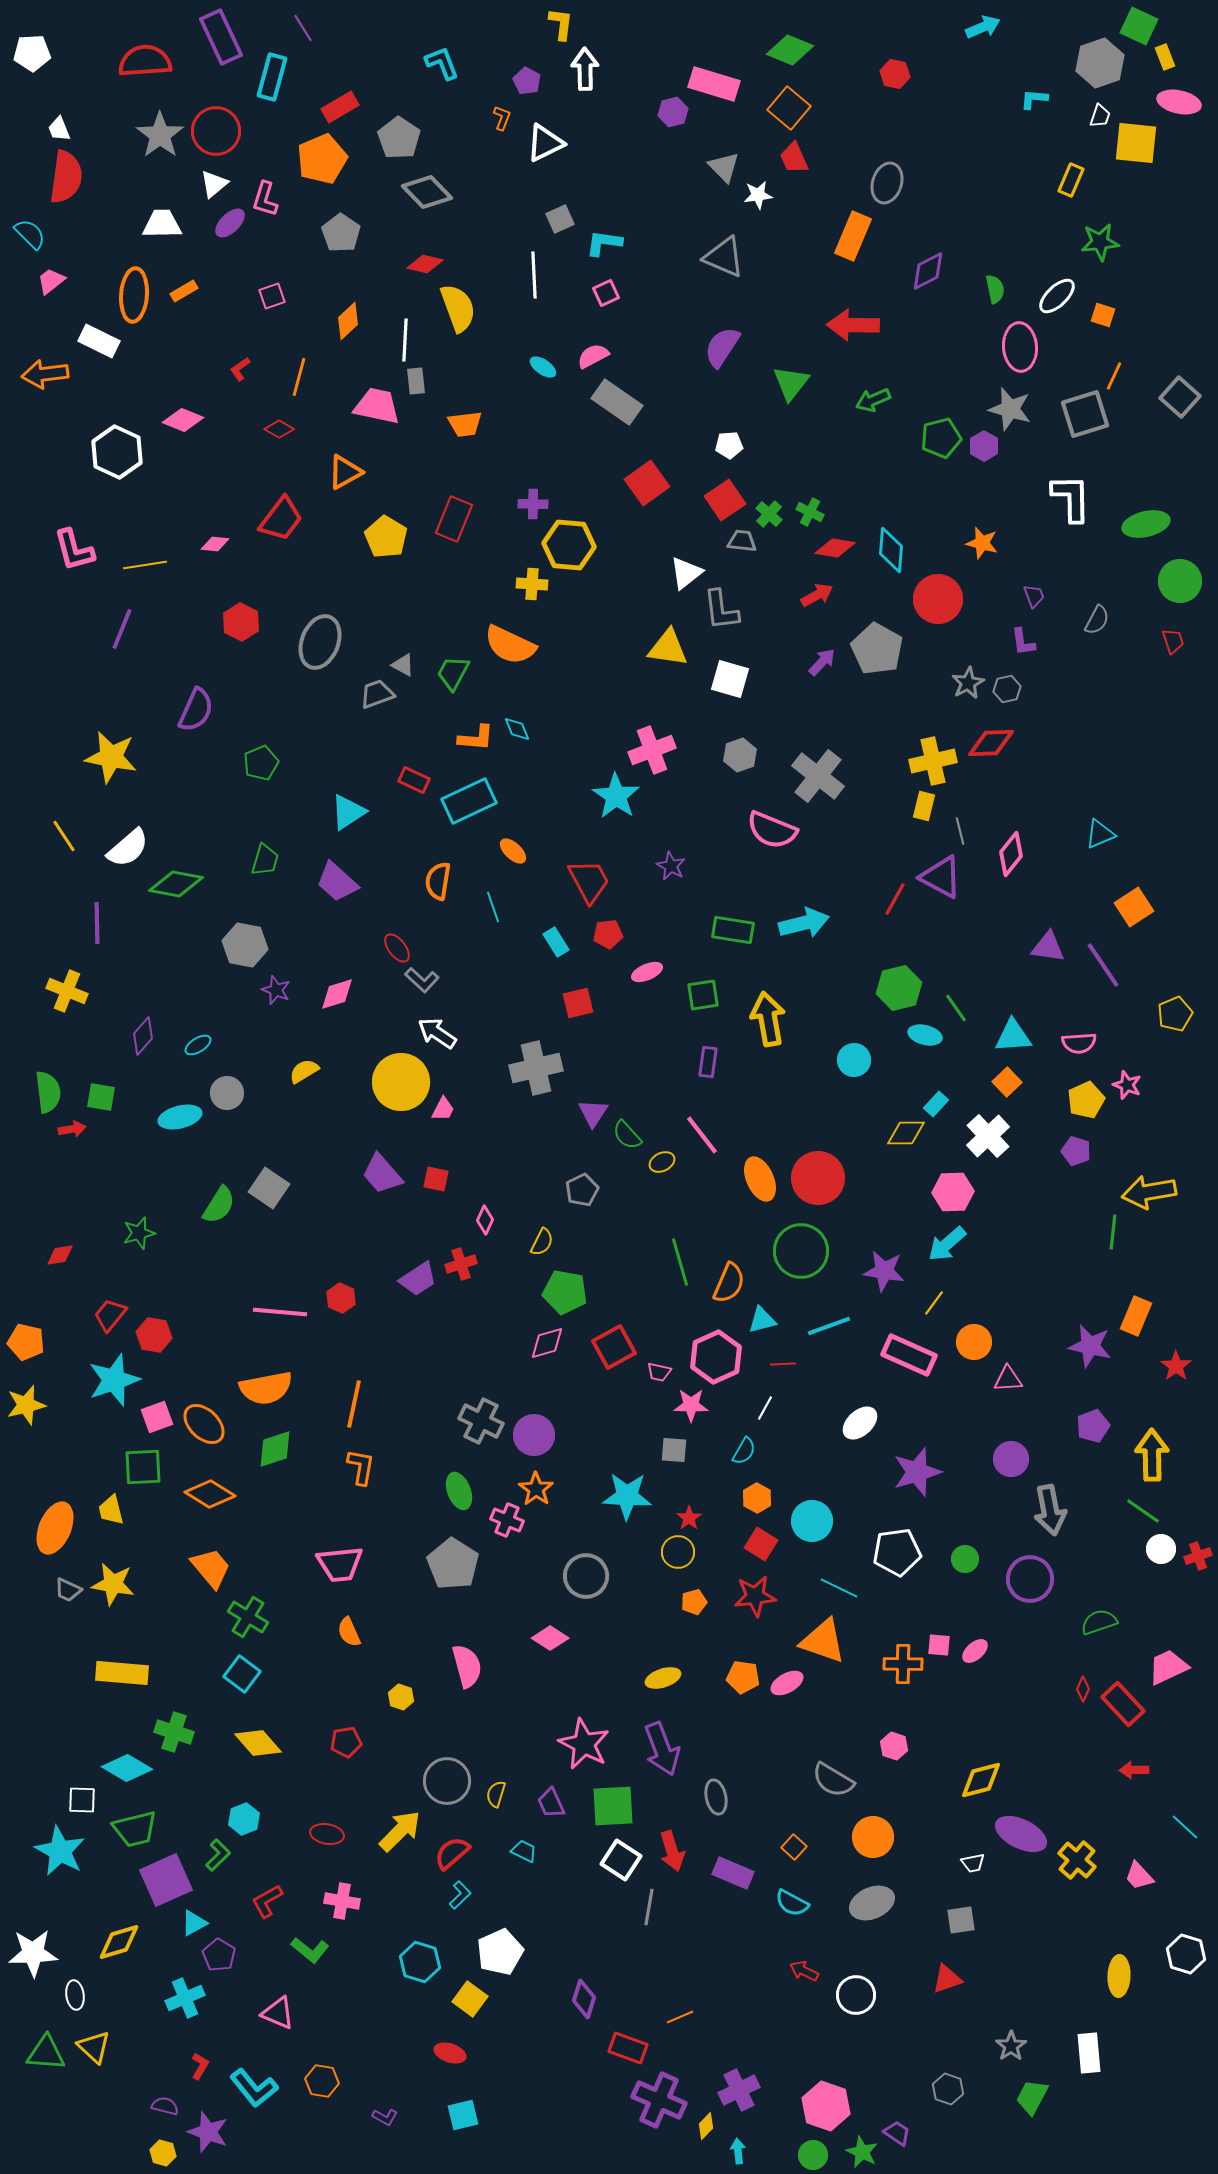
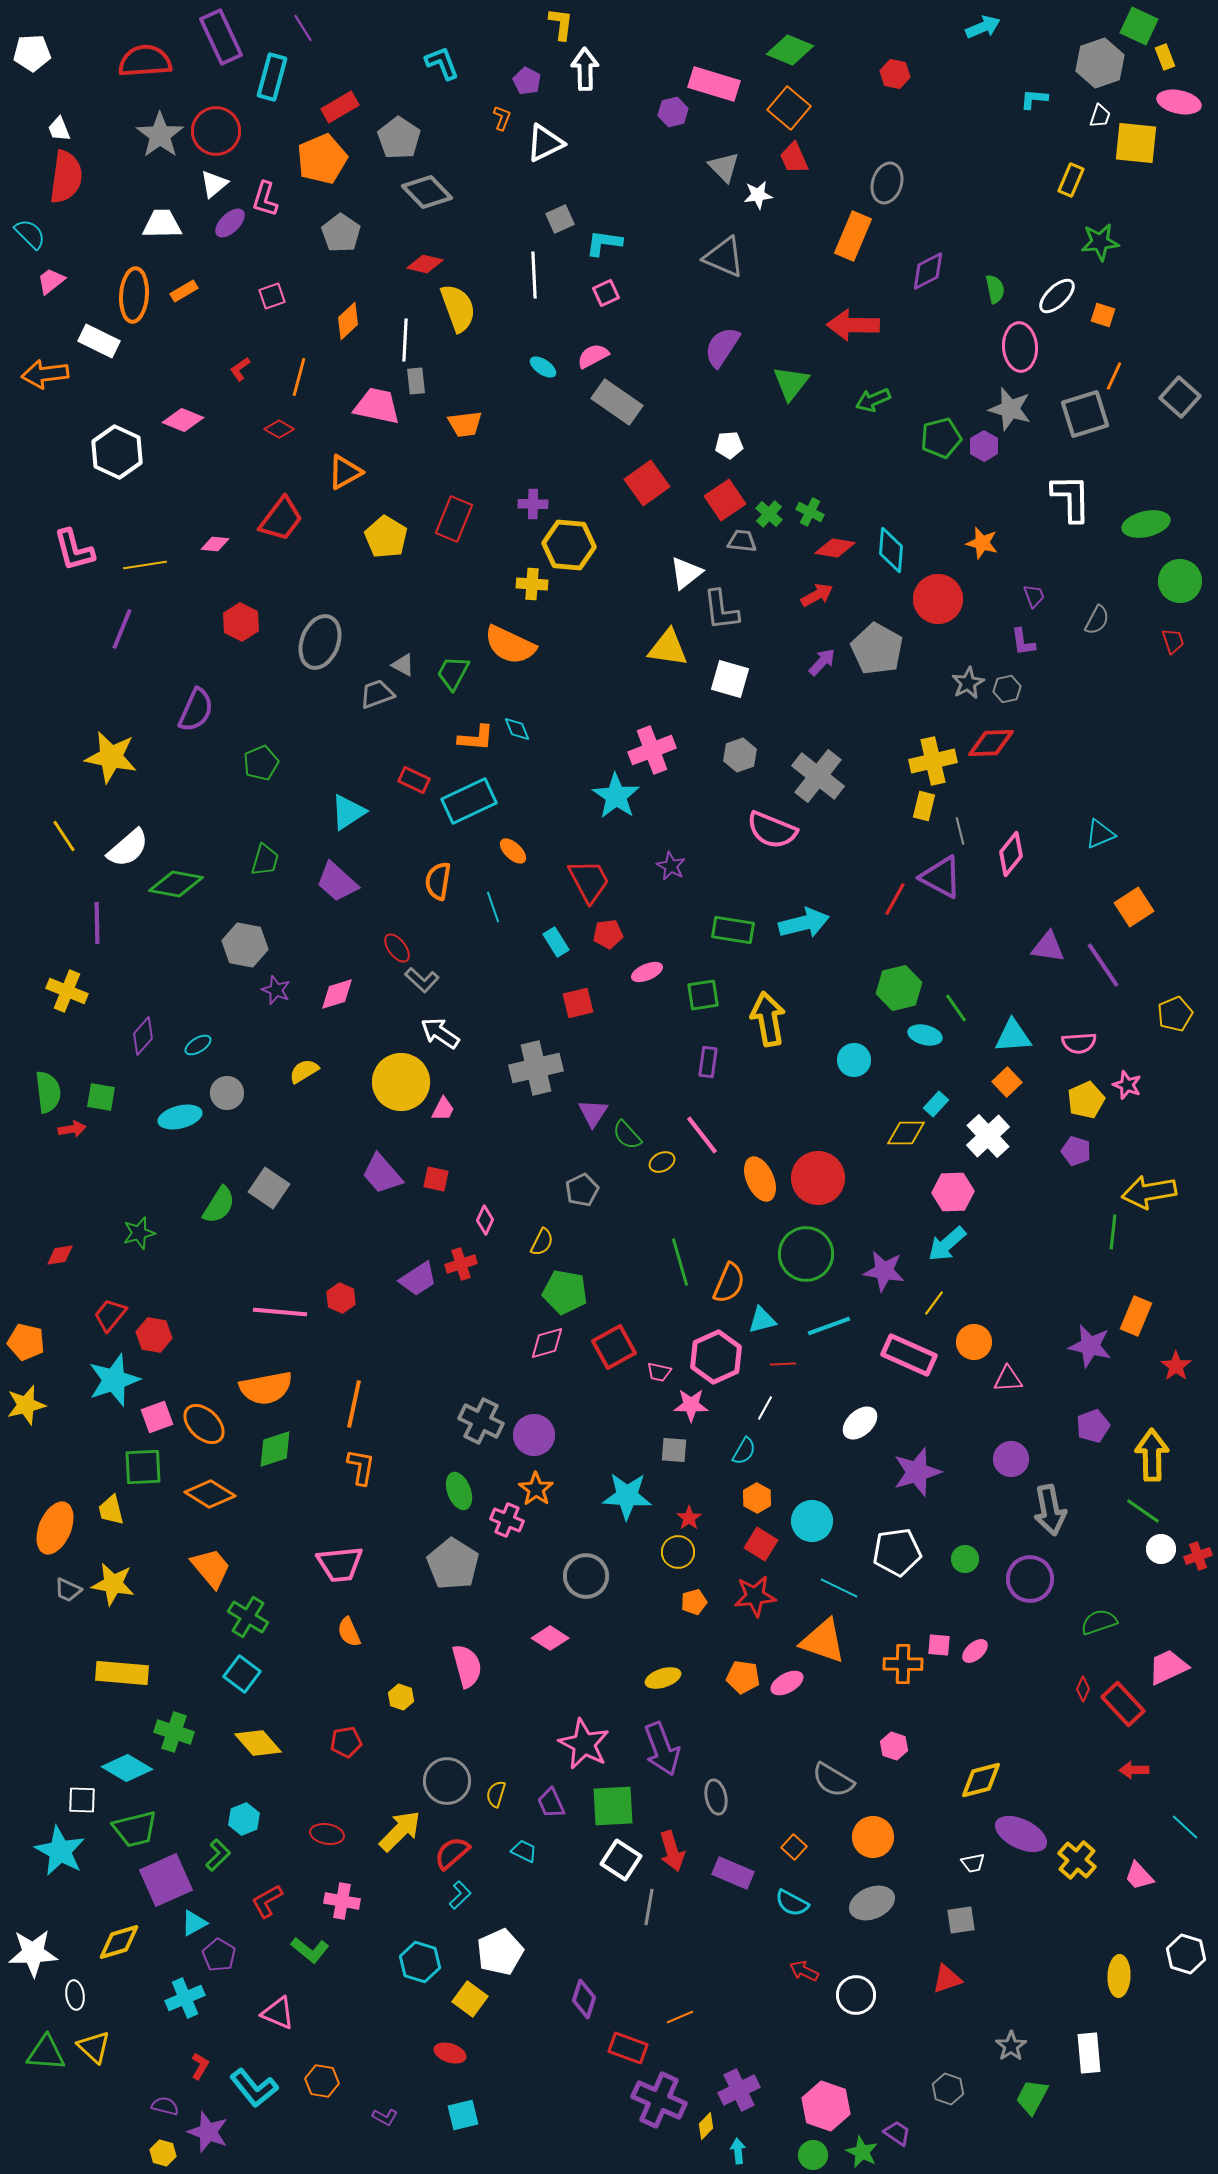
white arrow at (437, 1033): moved 3 px right
green circle at (801, 1251): moved 5 px right, 3 px down
